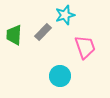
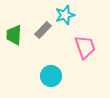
gray rectangle: moved 2 px up
cyan circle: moved 9 px left
